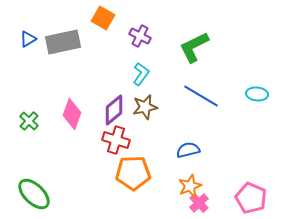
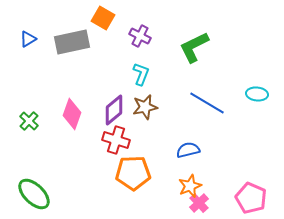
gray rectangle: moved 9 px right
cyan L-shape: rotated 15 degrees counterclockwise
blue line: moved 6 px right, 7 px down
